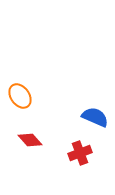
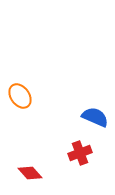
red diamond: moved 33 px down
